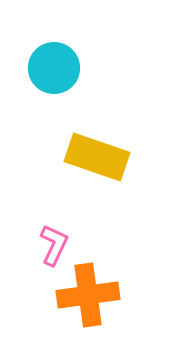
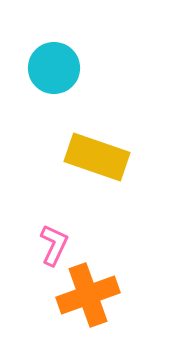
orange cross: rotated 12 degrees counterclockwise
